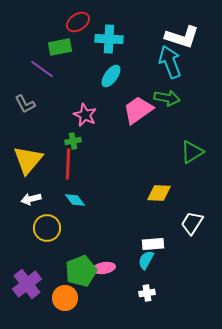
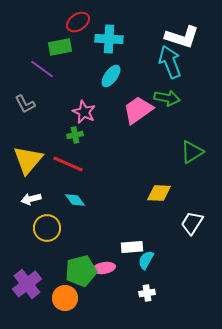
pink star: moved 1 px left, 3 px up
green cross: moved 2 px right, 6 px up
red line: rotated 68 degrees counterclockwise
white rectangle: moved 21 px left, 3 px down
green pentagon: rotated 8 degrees clockwise
